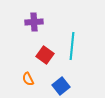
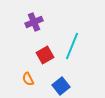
purple cross: rotated 18 degrees counterclockwise
cyan line: rotated 16 degrees clockwise
red square: rotated 24 degrees clockwise
